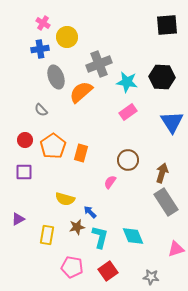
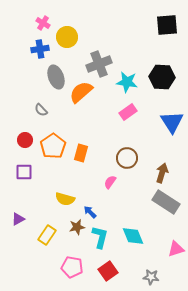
brown circle: moved 1 px left, 2 px up
gray rectangle: rotated 24 degrees counterclockwise
yellow rectangle: rotated 24 degrees clockwise
